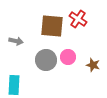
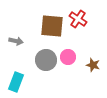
cyan rectangle: moved 2 px right, 3 px up; rotated 18 degrees clockwise
